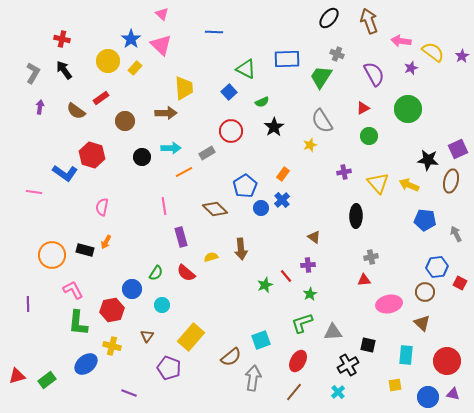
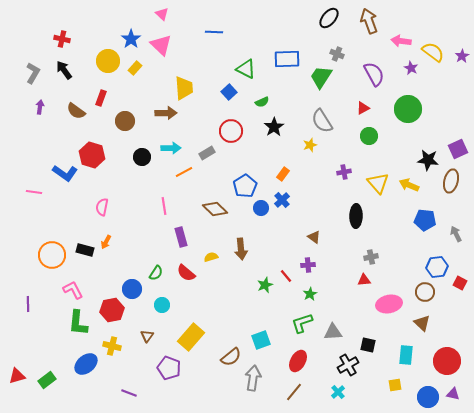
purple star at (411, 68): rotated 24 degrees counterclockwise
red rectangle at (101, 98): rotated 35 degrees counterclockwise
